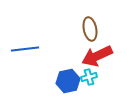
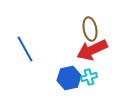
blue line: rotated 68 degrees clockwise
red arrow: moved 5 px left, 6 px up
blue hexagon: moved 1 px right, 3 px up
